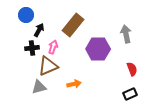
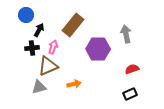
red semicircle: rotated 88 degrees counterclockwise
